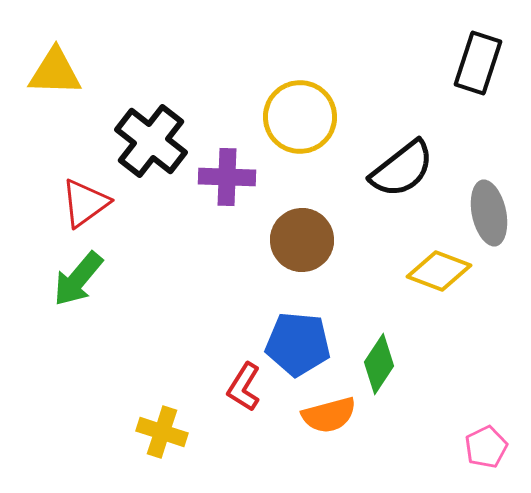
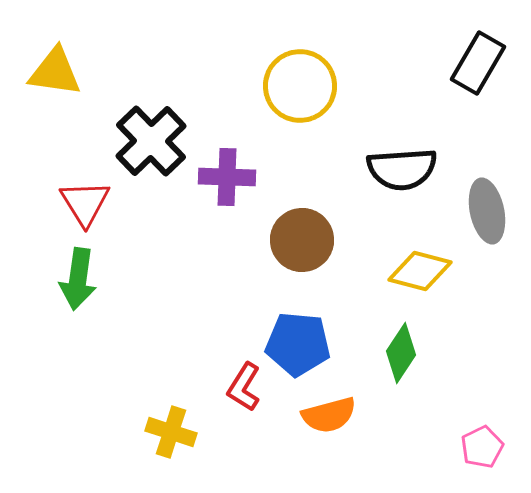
black rectangle: rotated 12 degrees clockwise
yellow triangle: rotated 6 degrees clockwise
yellow circle: moved 31 px up
black cross: rotated 8 degrees clockwise
black semicircle: rotated 34 degrees clockwise
red triangle: rotated 26 degrees counterclockwise
gray ellipse: moved 2 px left, 2 px up
yellow diamond: moved 19 px left; rotated 6 degrees counterclockwise
green arrow: rotated 32 degrees counterclockwise
green diamond: moved 22 px right, 11 px up
yellow cross: moved 9 px right
pink pentagon: moved 4 px left
